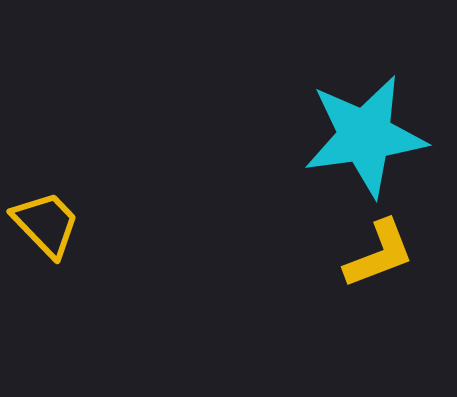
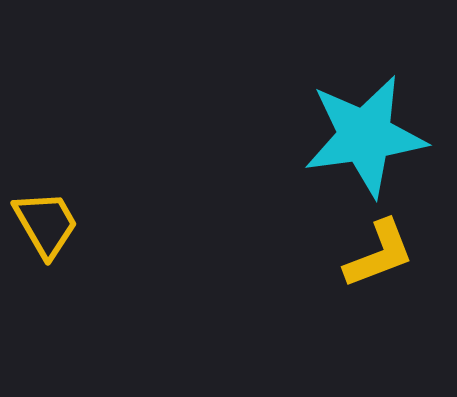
yellow trapezoid: rotated 14 degrees clockwise
